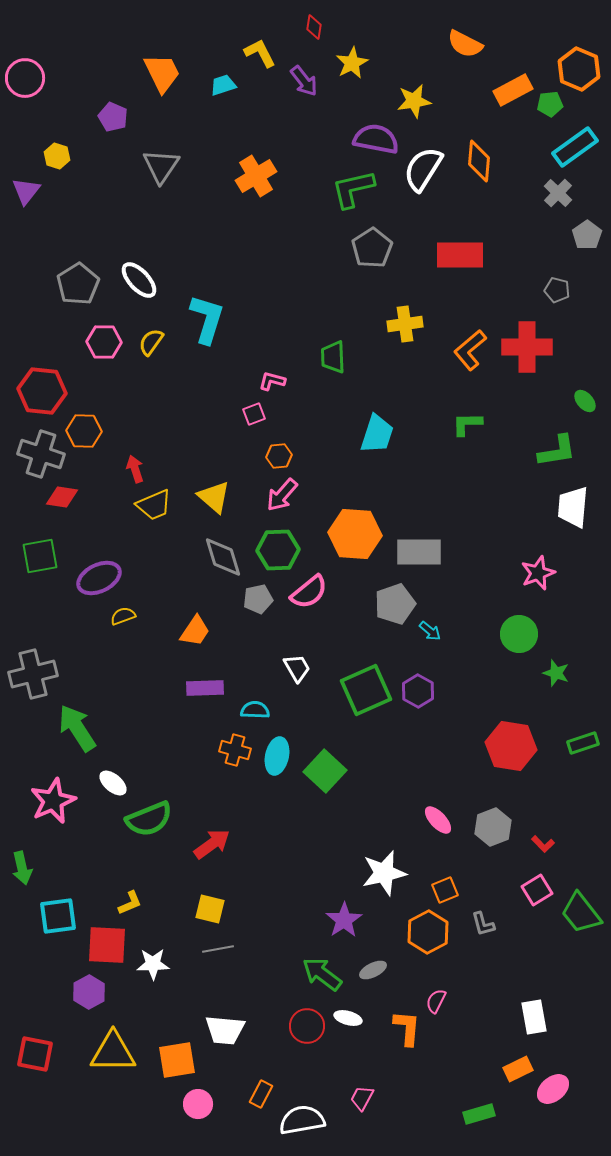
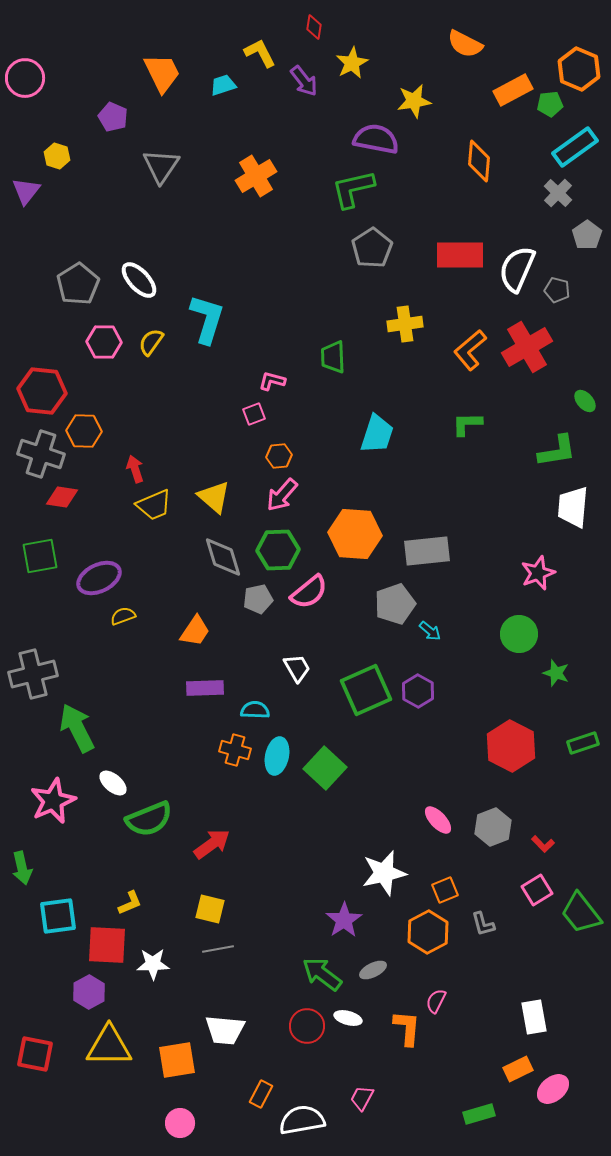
white semicircle at (423, 169): moved 94 px right, 100 px down; rotated 9 degrees counterclockwise
red cross at (527, 347): rotated 30 degrees counterclockwise
gray rectangle at (419, 552): moved 8 px right, 1 px up; rotated 6 degrees counterclockwise
green arrow at (77, 728): rotated 6 degrees clockwise
red hexagon at (511, 746): rotated 18 degrees clockwise
green square at (325, 771): moved 3 px up
yellow triangle at (113, 1052): moved 4 px left, 6 px up
pink circle at (198, 1104): moved 18 px left, 19 px down
